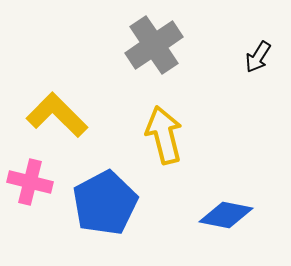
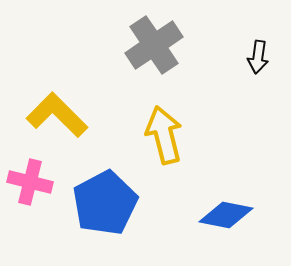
black arrow: rotated 24 degrees counterclockwise
